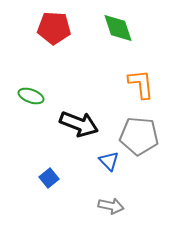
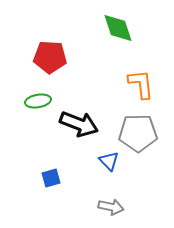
red pentagon: moved 4 px left, 29 px down
green ellipse: moved 7 px right, 5 px down; rotated 30 degrees counterclockwise
gray pentagon: moved 1 px left, 3 px up; rotated 6 degrees counterclockwise
blue square: moved 2 px right; rotated 24 degrees clockwise
gray arrow: moved 1 px down
